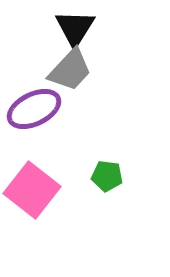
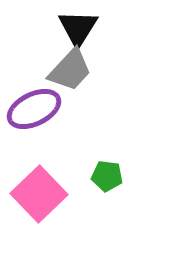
black triangle: moved 3 px right
pink square: moved 7 px right, 4 px down; rotated 8 degrees clockwise
